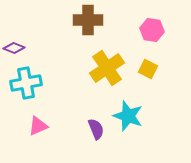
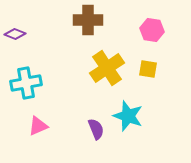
purple diamond: moved 1 px right, 14 px up
yellow square: rotated 18 degrees counterclockwise
